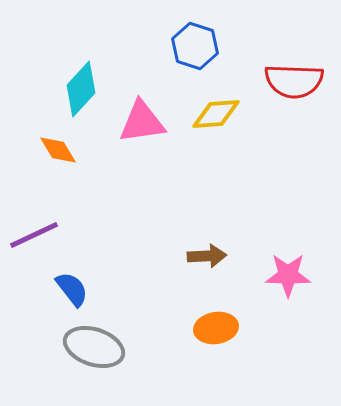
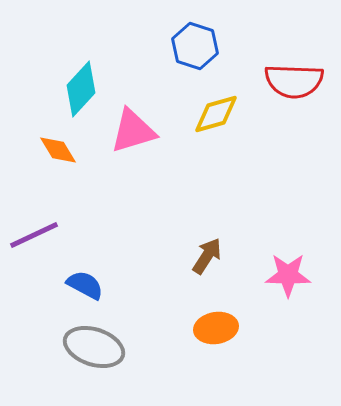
yellow diamond: rotated 12 degrees counterclockwise
pink triangle: moved 9 px left, 9 px down; rotated 9 degrees counterclockwise
brown arrow: rotated 54 degrees counterclockwise
blue semicircle: moved 13 px right, 4 px up; rotated 24 degrees counterclockwise
